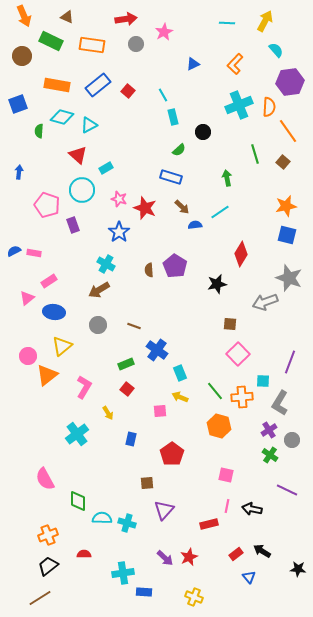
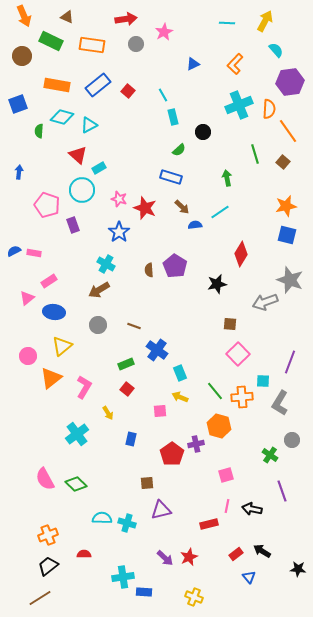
orange semicircle at (269, 107): moved 2 px down
cyan rectangle at (106, 168): moved 7 px left
gray star at (289, 278): moved 1 px right, 2 px down
orange triangle at (47, 375): moved 4 px right, 3 px down
purple cross at (269, 430): moved 73 px left, 14 px down; rotated 21 degrees clockwise
pink square at (226, 475): rotated 28 degrees counterclockwise
purple line at (287, 490): moved 5 px left, 1 px down; rotated 45 degrees clockwise
green diamond at (78, 501): moved 2 px left, 17 px up; rotated 45 degrees counterclockwise
purple triangle at (164, 510): moved 3 px left; rotated 35 degrees clockwise
cyan cross at (123, 573): moved 4 px down
